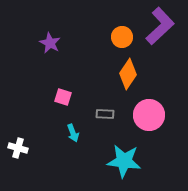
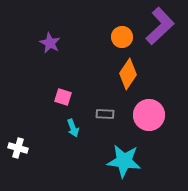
cyan arrow: moved 5 px up
